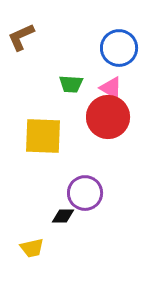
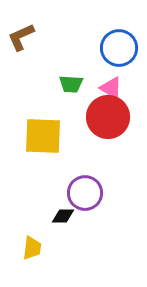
yellow trapezoid: rotated 70 degrees counterclockwise
